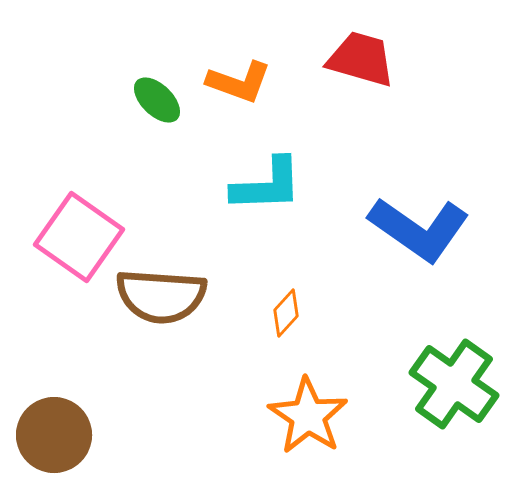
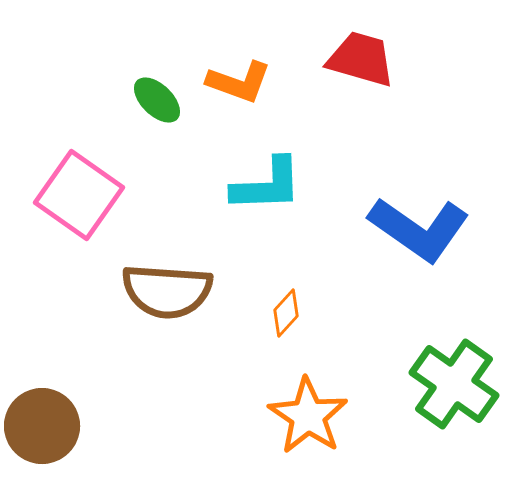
pink square: moved 42 px up
brown semicircle: moved 6 px right, 5 px up
brown circle: moved 12 px left, 9 px up
